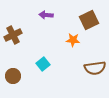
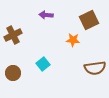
brown circle: moved 3 px up
